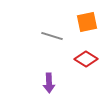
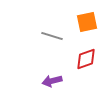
red diamond: rotated 50 degrees counterclockwise
purple arrow: moved 3 px right, 2 px up; rotated 78 degrees clockwise
